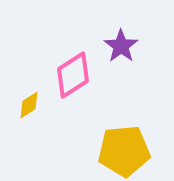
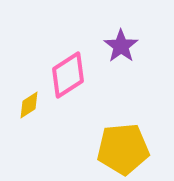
pink diamond: moved 5 px left
yellow pentagon: moved 1 px left, 2 px up
